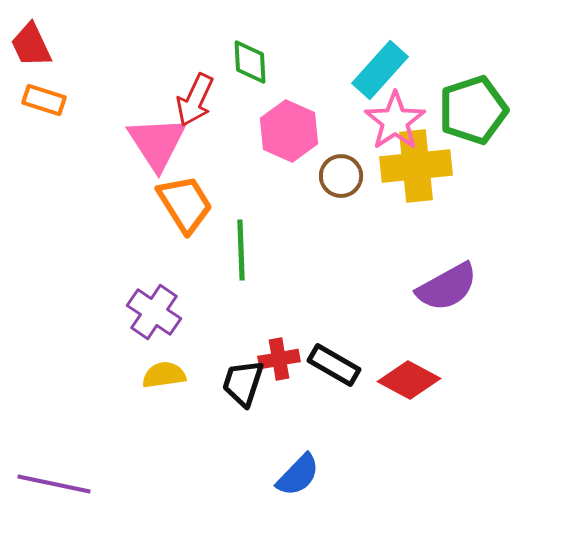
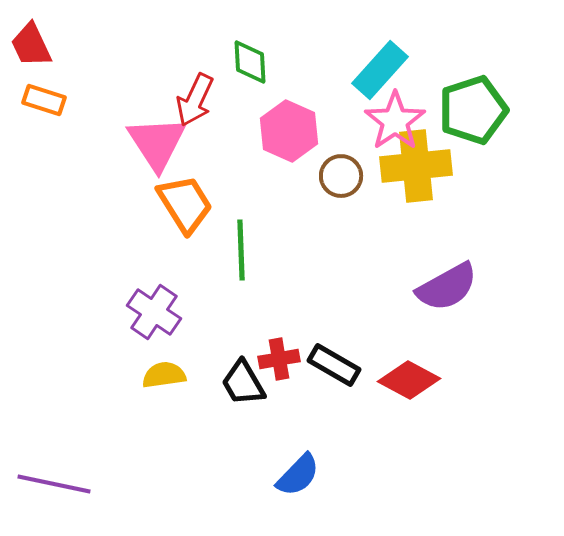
black trapezoid: rotated 48 degrees counterclockwise
